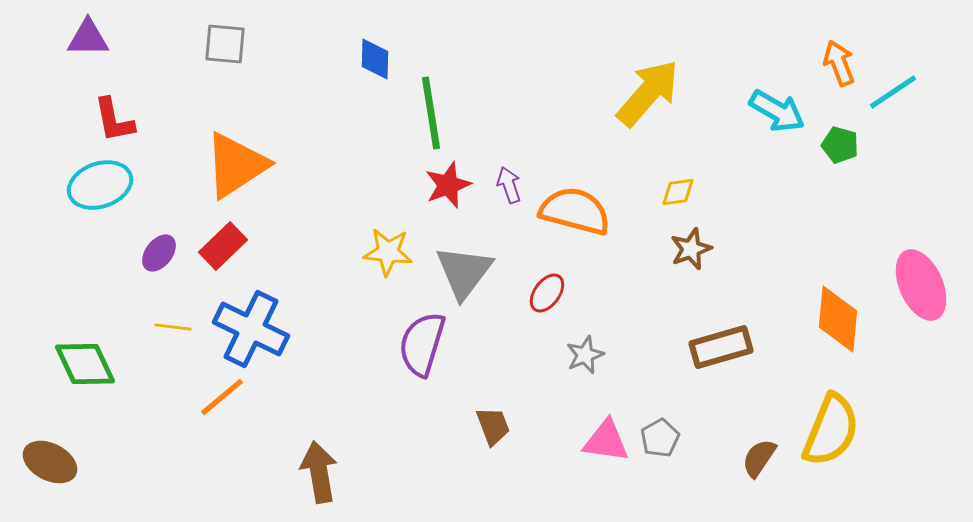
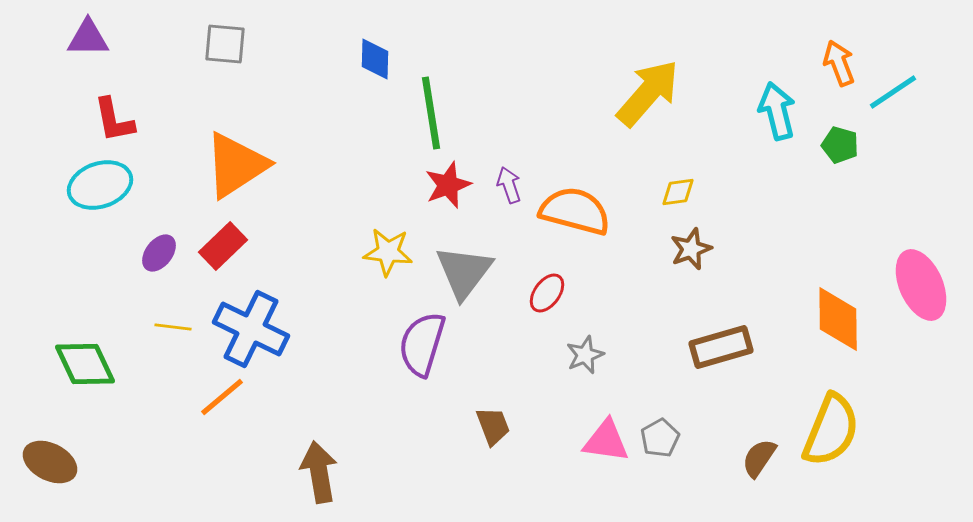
cyan arrow: rotated 134 degrees counterclockwise
orange diamond: rotated 6 degrees counterclockwise
